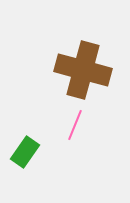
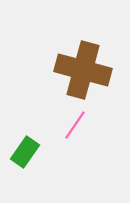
pink line: rotated 12 degrees clockwise
